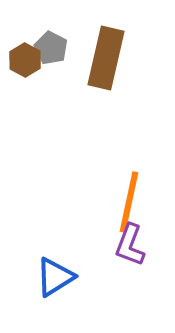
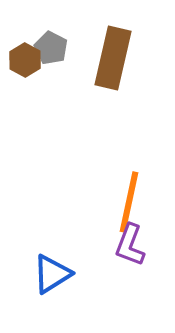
brown rectangle: moved 7 px right
blue triangle: moved 3 px left, 3 px up
